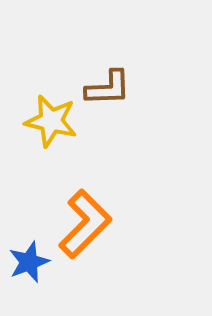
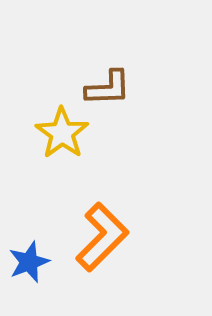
yellow star: moved 11 px right, 12 px down; rotated 22 degrees clockwise
orange L-shape: moved 17 px right, 13 px down
